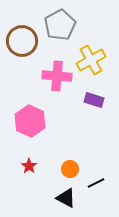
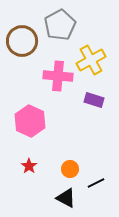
pink cross: moved 1 px right
